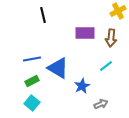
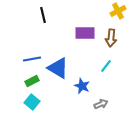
cyan line: rotated 16 degrees counterclockwise
blue star: rotated 21 degrees counterclockwise
cyan square: moved 1 px up
